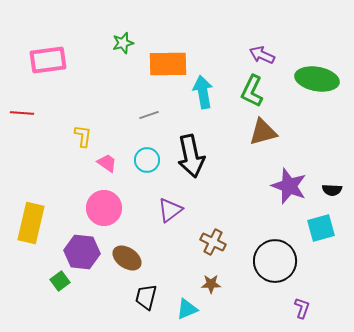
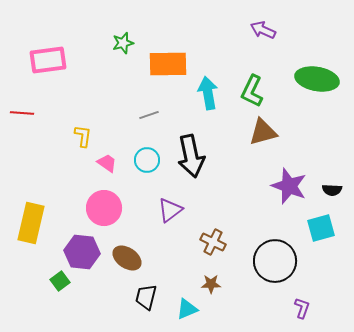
purple arrow: moved 1 px right, 25 px up
cyan arrow: moved 5 px right, 1 px down
